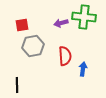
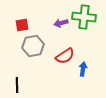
red semicircle: rotated 60 degrees clockwise
